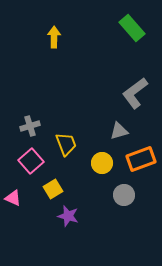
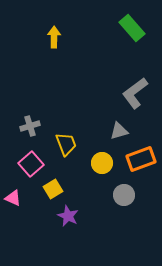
pink square: moved 3 px down
purple star: rotated 10 degrees clockwise
